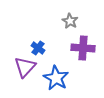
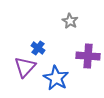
purple cross: moved 5 px right, 8 px down
